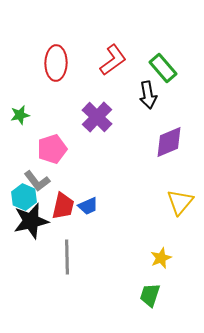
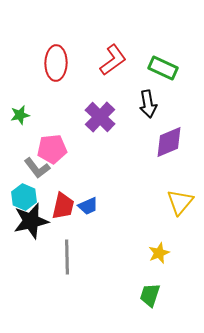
green rectangle: rotated 24 degrees counterclockwise
black arrow: moved 9 px down
purple cross: moved 3 px right
pink pentagon: rotated 12 degrees clockwise
gray L-shape: moved 13 px up
yellow star: moved 2 px left, 5 px up
